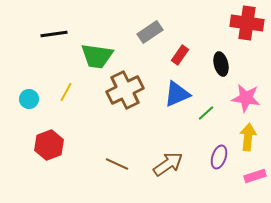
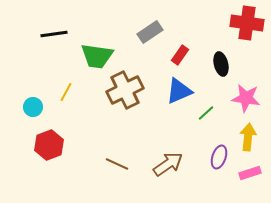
blue triangle: moved 2 px right, 3 px up
cyan circle: moved 4 px right, 8 px down
pink rectangle: moved 5 px left, 3 px up
